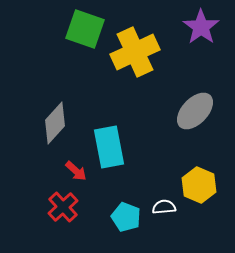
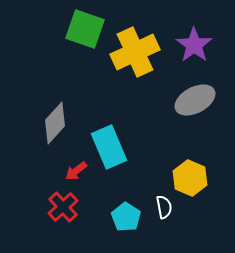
purple star: moved 7 px left, 18 px down
gray ellipse: moved 11 px up; rotated 18 degrees clockwise
cyan rectangle: rotated 12 degrees counterclockwise
red arrow: rotated 100 degrees clockwise
yellow hexagon: moved 9 px left, 7 px up
white semicircle: rotated 85 degrees clockwise
cyan pentagon: rotated 12 degrees clockwise
